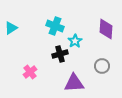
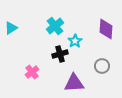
cyan cross: rotated 30 degrees clockwise
pink cross: moved 2 px right
